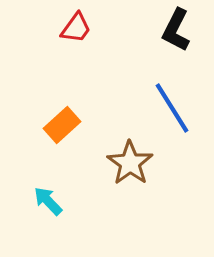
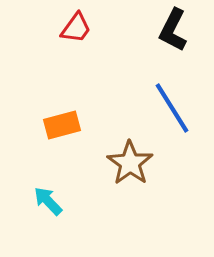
black L-shape: moved 3 px left
orange rectangle: rotated 27 degrees clockwise
